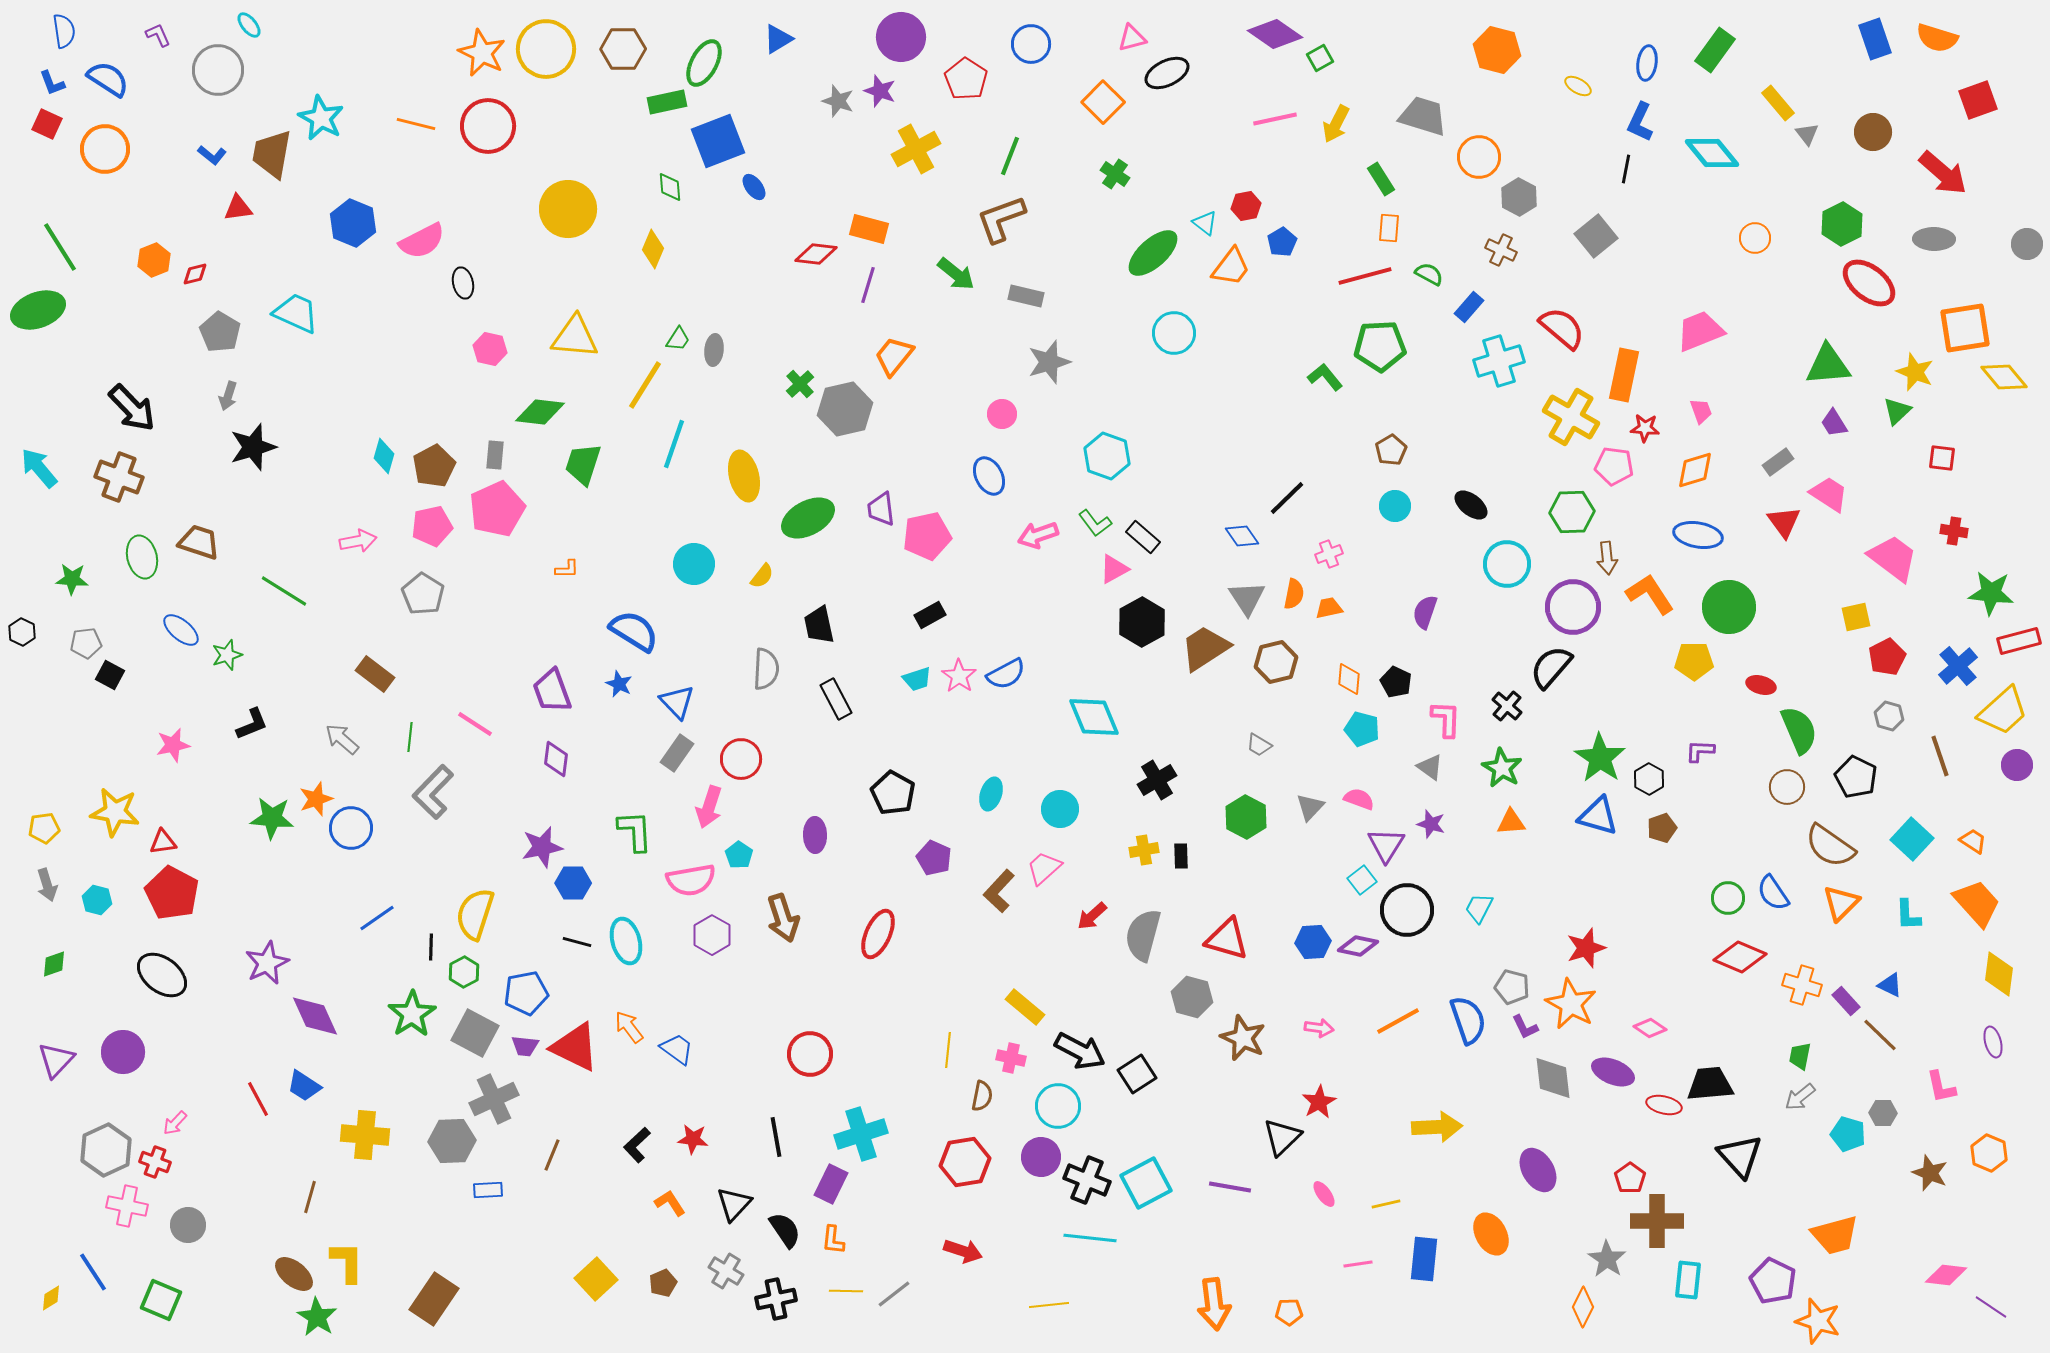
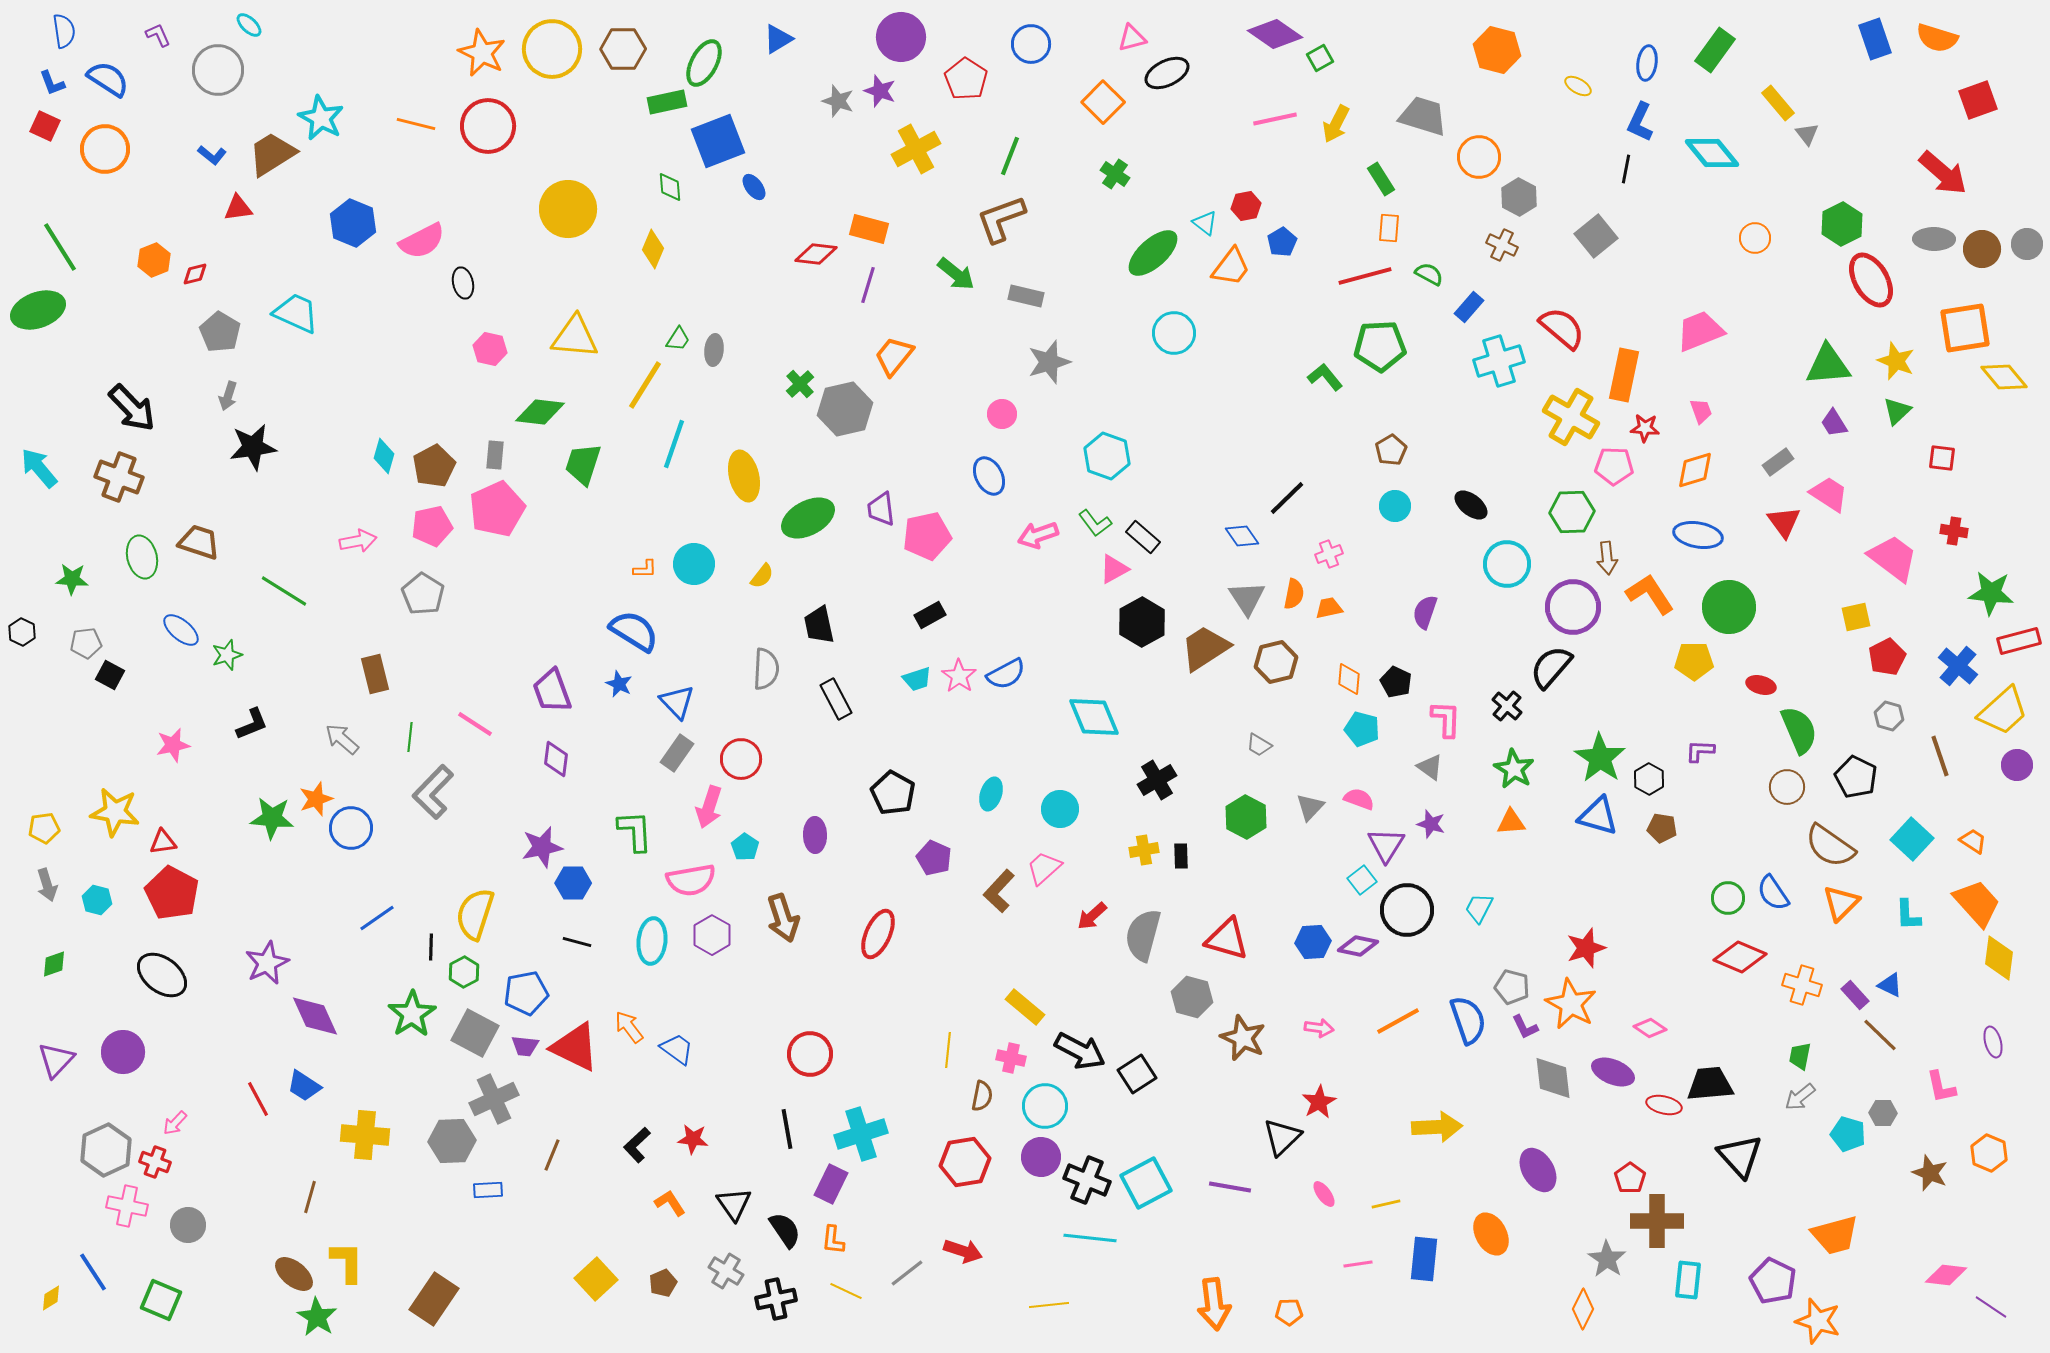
cyan ellipse at (249, 25): rotated 8 degrees counterclockwise
yellow circle at (546, 49): moved 6 px right
red square at (47, 124): moved 2 px left, 2 px down
brown circle at (1873, 132): moved 109 px right, 117 px down
brown trapezoid at (272, 154): rotated 48 degrees clockwise
brown cross at (1501, 250): moved 1 px right, 5 px up
red ellipse at (1869, 283): moved 2 px right, 3 px up; rotated 22 degrees clockwise
yellow star at (1915, 372): moved 19 px left, 11 px up
black star at (253, 447): rotated 9 degrees clockwise
pink pentagon at (1614, 466): rotated 6 degrees counterclockwise
orange L-shape at (567, 569): moved 78 px right
blue cross at (1958, 666): rotated 9 degrees counterclockwise
brown rectangle at (375, 674): rotated 39 degrees clockwise
green star at (1502, 768): moved 12 px right, 1 px down
brown pentagon at (1662, 828): rotated 28 degrees clockwise
cyan pentagon at (739, 855): moved 6 px right, 8 px up
cyan ellipse at (626, 941): moved 26 px right; rotated 21 degrees clockwise
yellow diamond at (1999, 974): moved 16 px up
purple rectangle at (1846, 1001): moved 9 px right, 6 px up
cyan circle at (1058, 1106): moved 13 px left
black line at (776, 1137): moved 11 px right, 8 px up
black triangle at (734, 1204): rotated 18 degrees counterclockwise
yellow line at (846, 1291): rotated 24 degrees clockwise
gray line at (894, 1294): moved 13 px right, 21 px up
orange diamond at (1583, 1307): moved 2 px down
